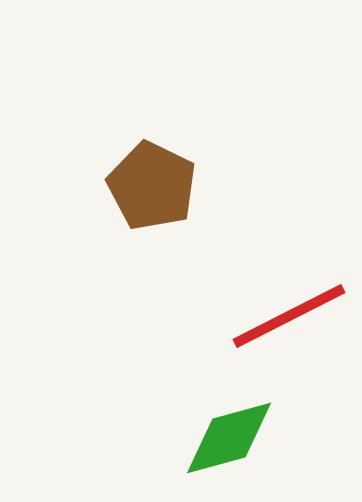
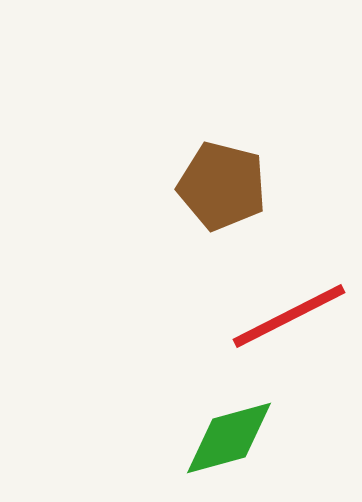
brown pentagon: moved 70 px right; rotated 12 degrees counterclockwise
